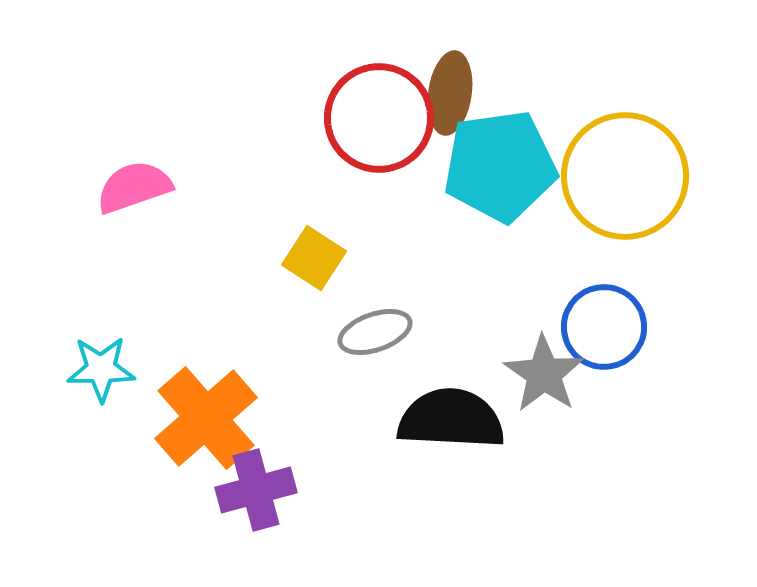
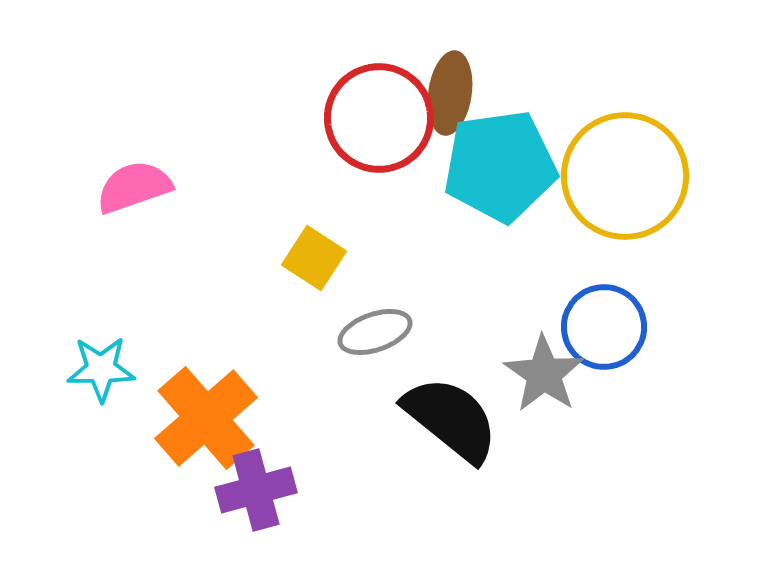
black semicircle: rotated 36 degrees clockwise
